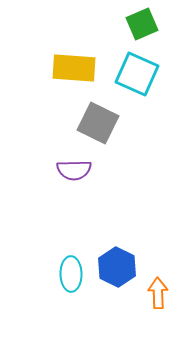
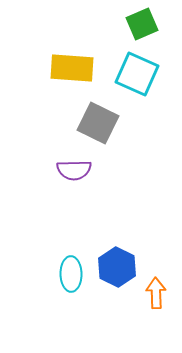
yellow rectangle: moved 2 px left
orange arrow: moved 2 px left
